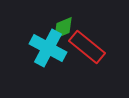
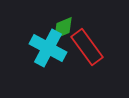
red rectangle: rotated 15 degrees clockwise
